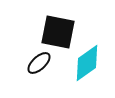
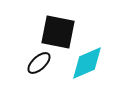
cyan diamond: rotated 12 degrees clockwise
